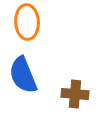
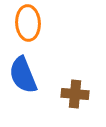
orange ellipse: moved 1 px right, 1 px down
